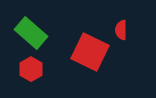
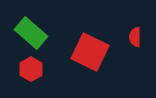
red semicircle: moved 14 px right, 7 px down
